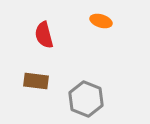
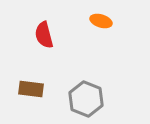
brown rectangle: moved 5 px left, 8 px down
